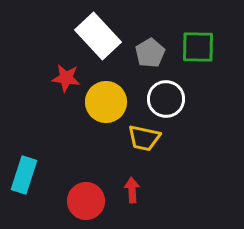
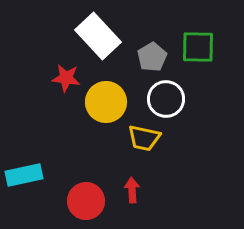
gray pentagon: moved 2 px right, 4 px down
cyan rectangle: rotated 60 degrees clockwise
